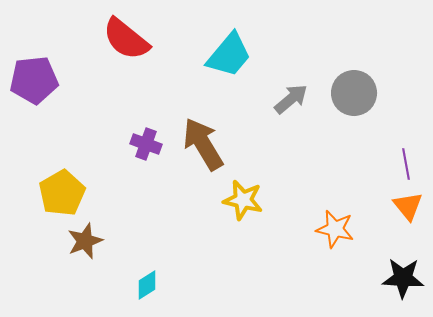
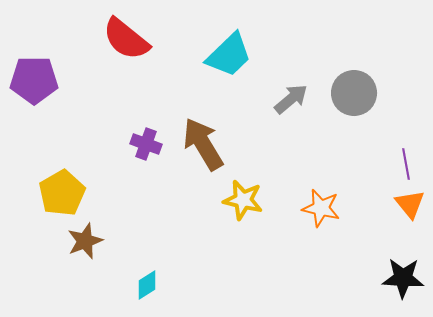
cyan trapezoid: rotated 6 degrees clockwise
purple pentagon: rotated 6 degrees clockwise
orange triangle: moved 2 px right, 2 px up
orange star: moved 14 px left, 21 px up
